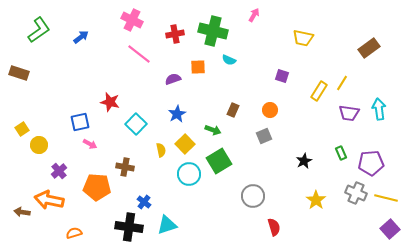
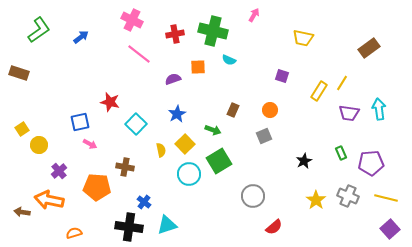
gray cross at (356, 193): moved 8 px left, 3 px down
red semicircle at (274, 227): rotated 66 degrees clockwise
